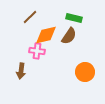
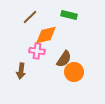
green rectangle: moved 5 px left, 3 px up
brown semicircle: moved 5 px left, 23 px down
orange circle: moved 11 px left
